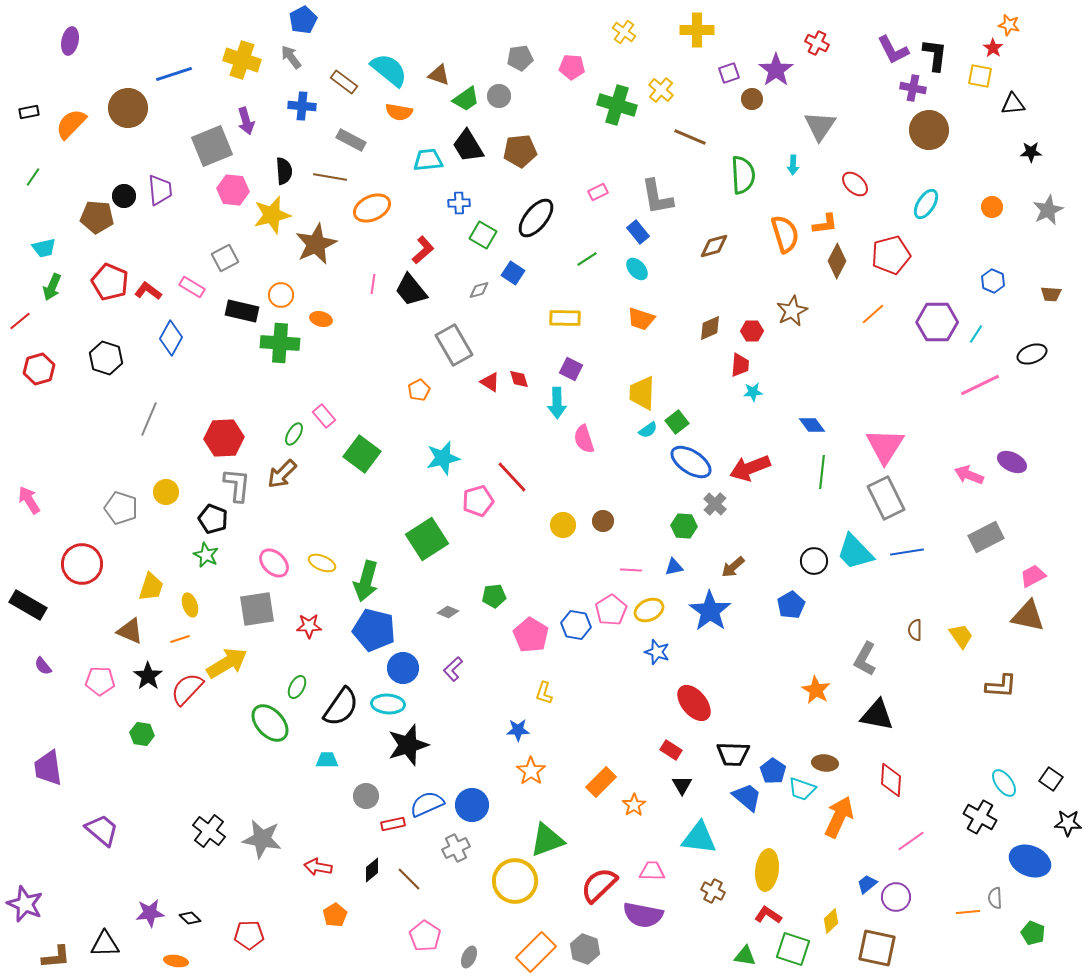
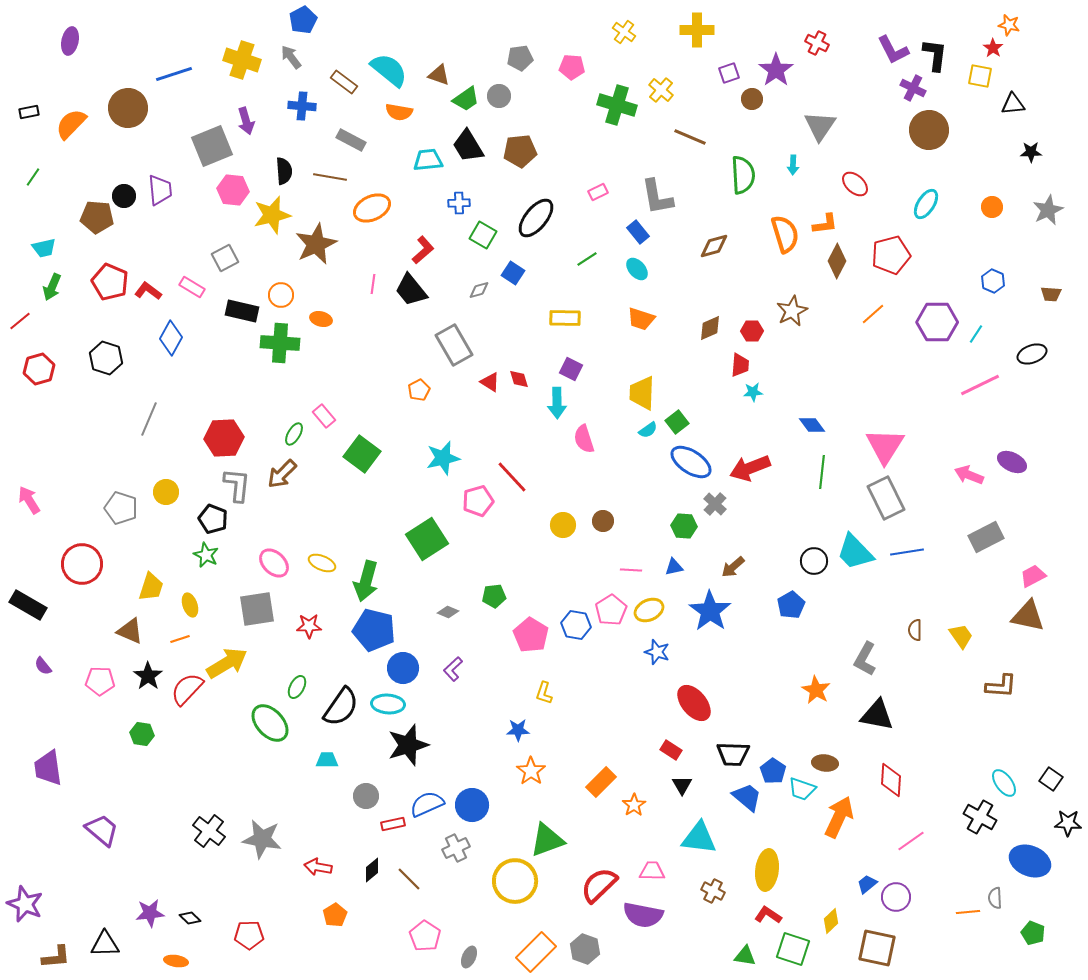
purple cross at (913, 88): rotated 15 degrees clockwise
